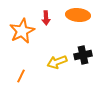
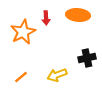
orange star: moved 1 px right, 1 px down
black cross: moved 4 px right, 3 px down
yellow arrow: moved 13 px down
orange line: moved 1 px down; rotated 24 degrees clockwise
